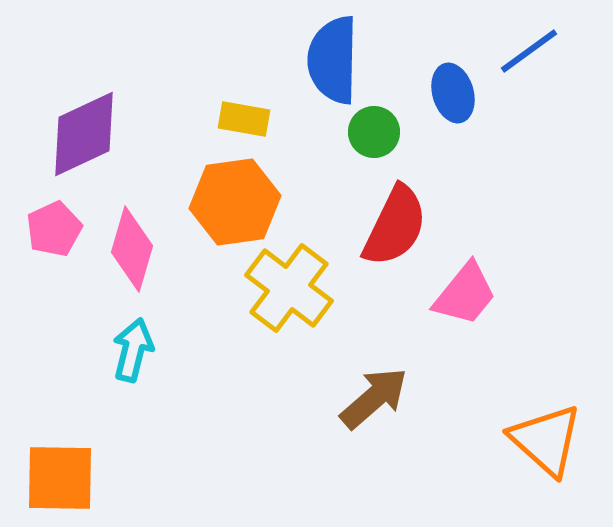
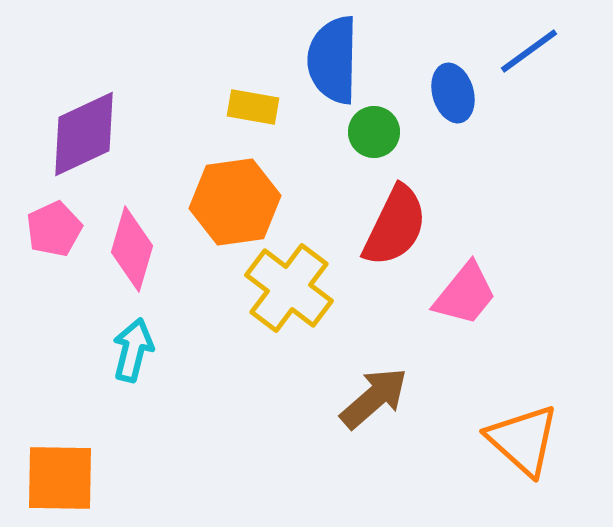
yellow rectangle: moved 9 px right, 12 px up
orange triangle: moved 23 px left
